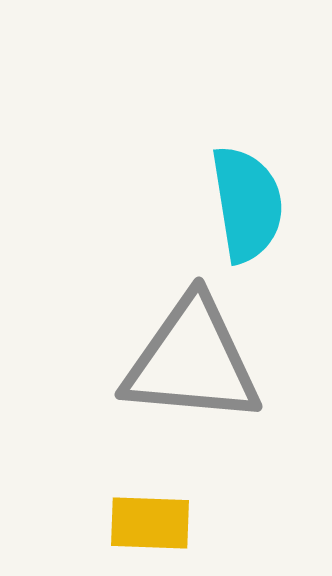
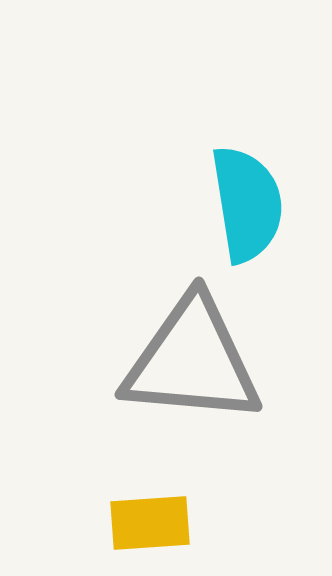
yellow rectangle: rotated 6 degrees counterclockwise
